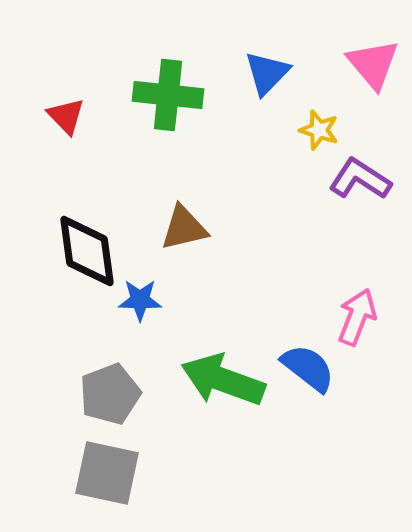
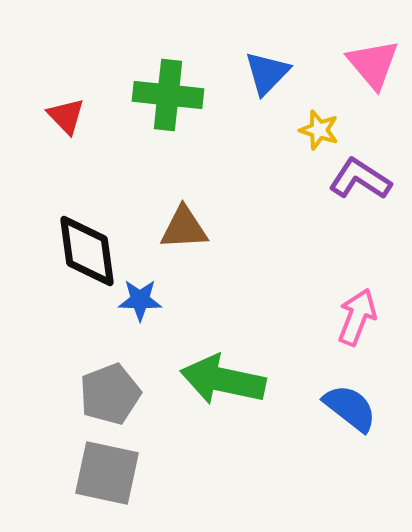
brown triangle: rotated 10 degrees clockwise
blue semicircle: moved 42 px right, 40 px down
green arrow: rotated 8 degrees counterclockwise
